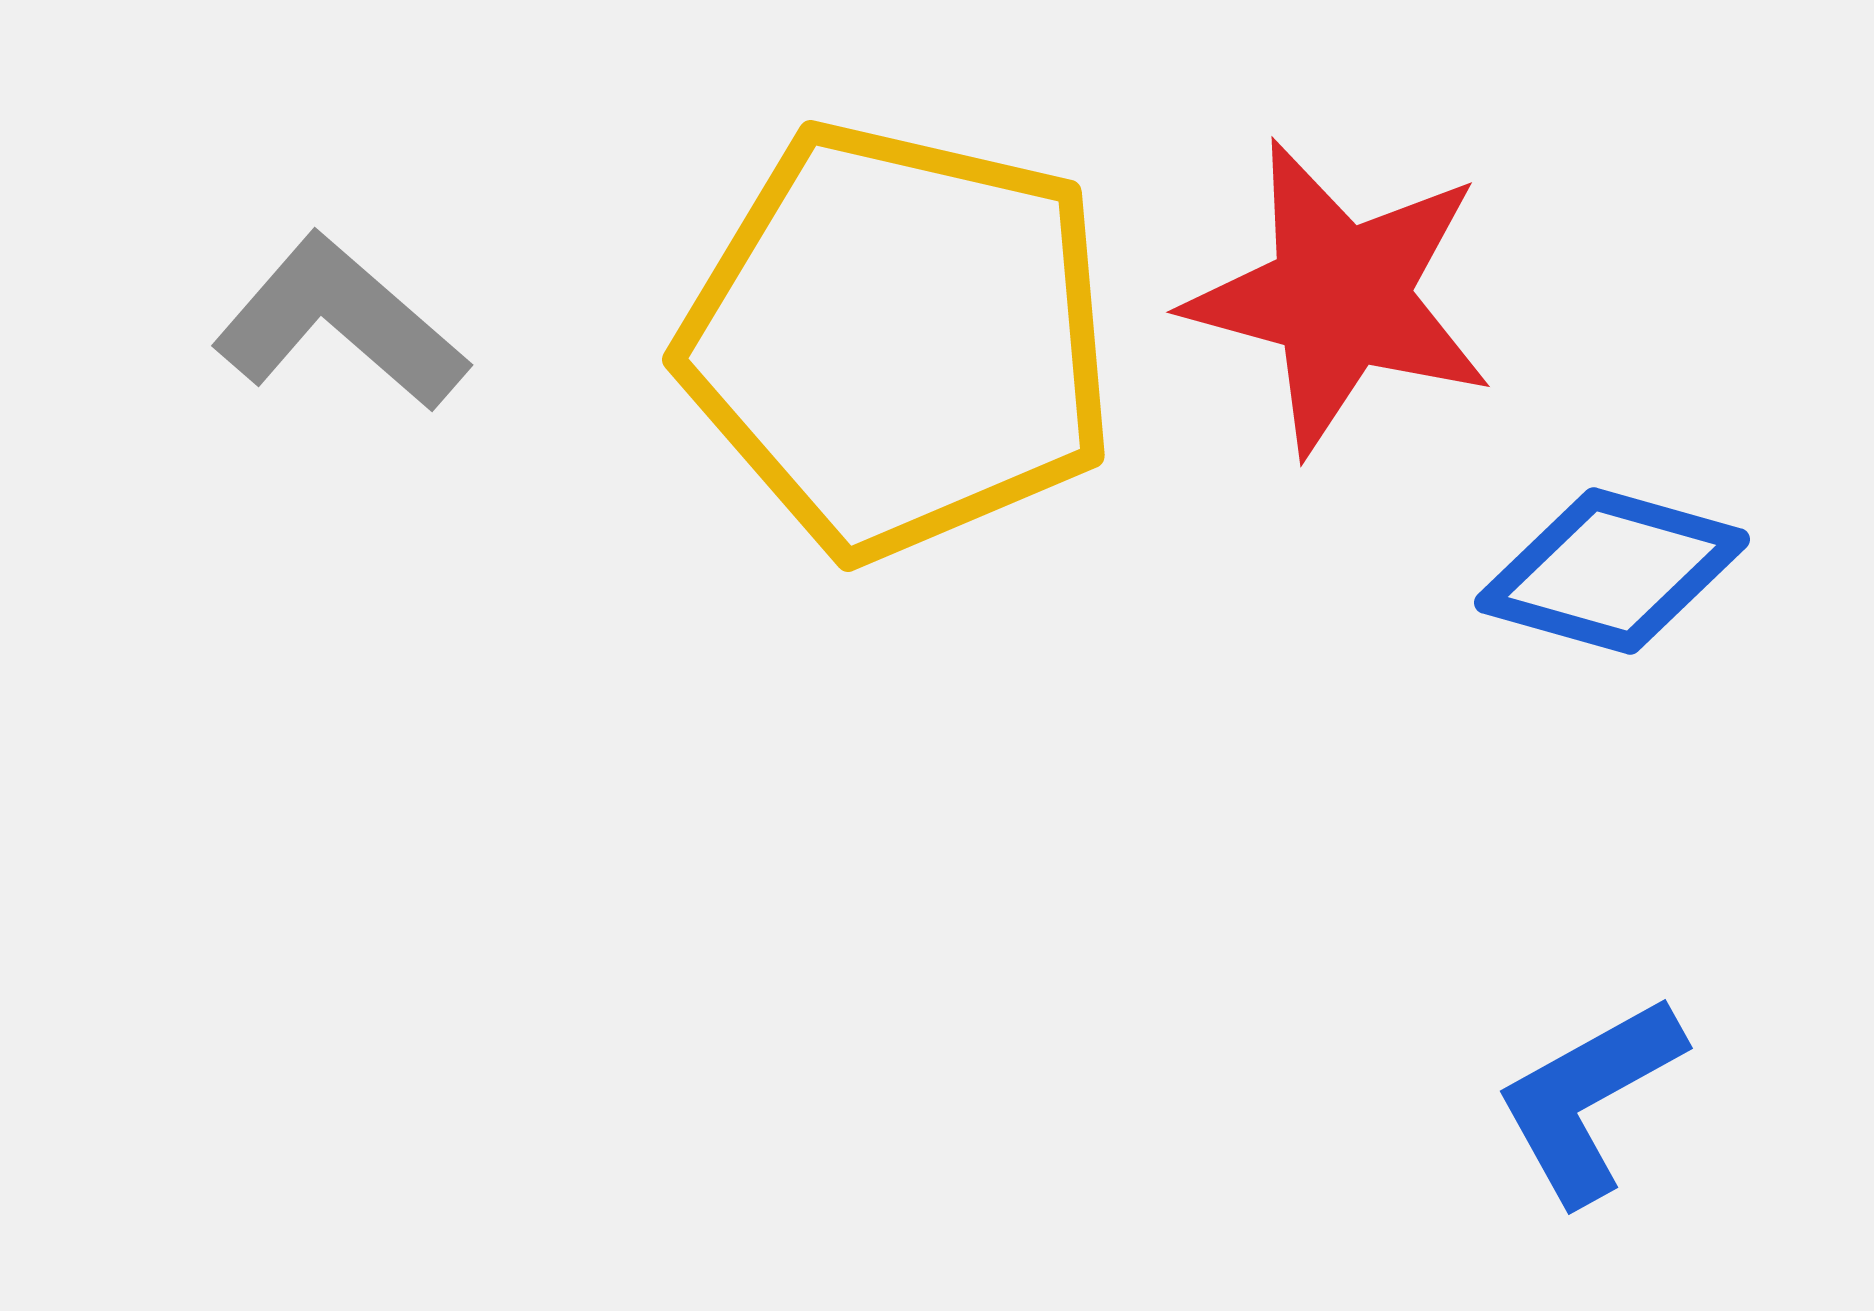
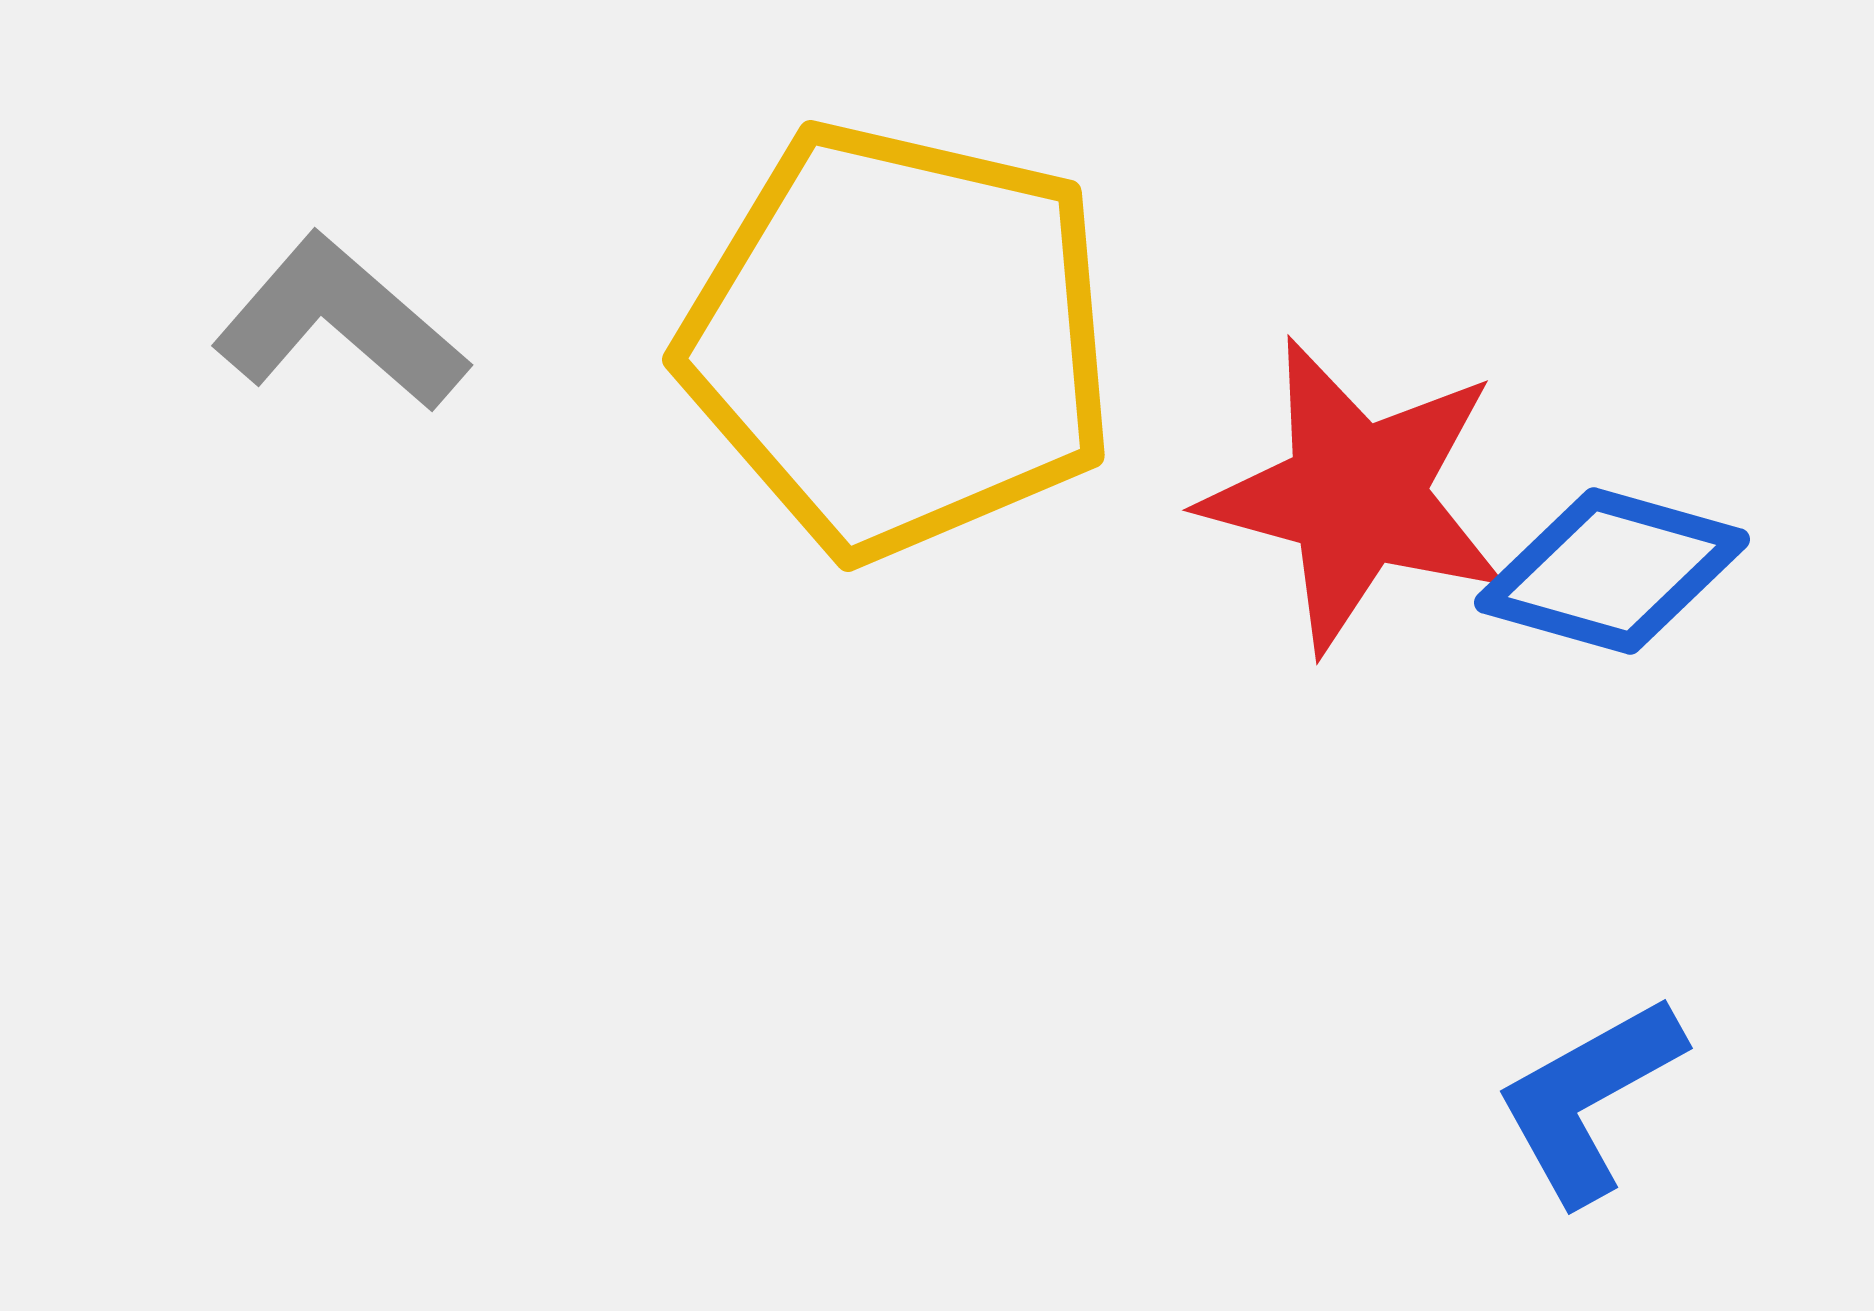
red star: moved 16 px right, 198 px down
